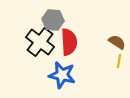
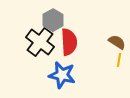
gray hexagon: rotated 25 degrees clockwise
yellow line: moved 1 px up
